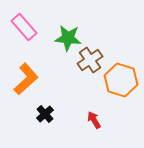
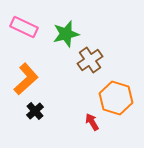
pink rectangle: rotated 24 degrees counterclockwise
green star: moved 2 px left, 4 px up; rotated 20 degrees counterclockwise
orange hexagon: moved 5 px left, 18 px down
black cross: moved 10 px left, 3 px up
red arrow: moved 2 px left, 2 px down
